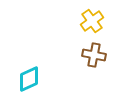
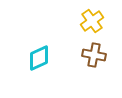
cyan diamond: moved 10 px right, 21 px up
